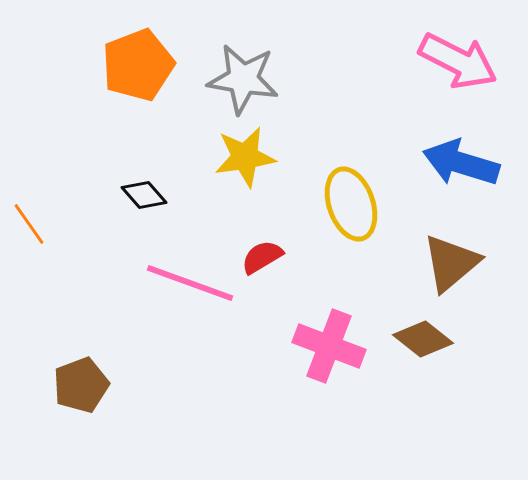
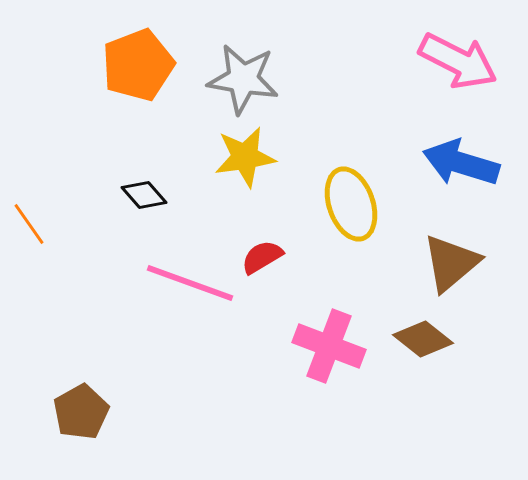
brown pentagon: moved 27 px down; rotated 8 degrees counterclockwise
